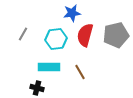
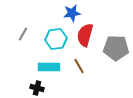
gray pentagon: moved 13 px down; rotated 15 degrees clockwise
brown line: moved 1 px left, 6 px up
